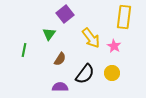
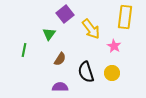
yellow rectangle: moved 1 px right
yellow arrow: moved 9 px up
black semicircle: moved 1 px right, 2 px up; rotated 125 degrees clockwise
